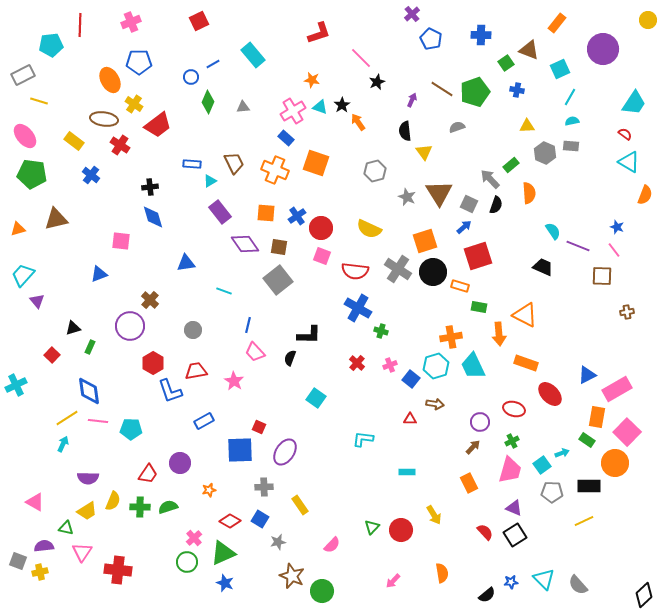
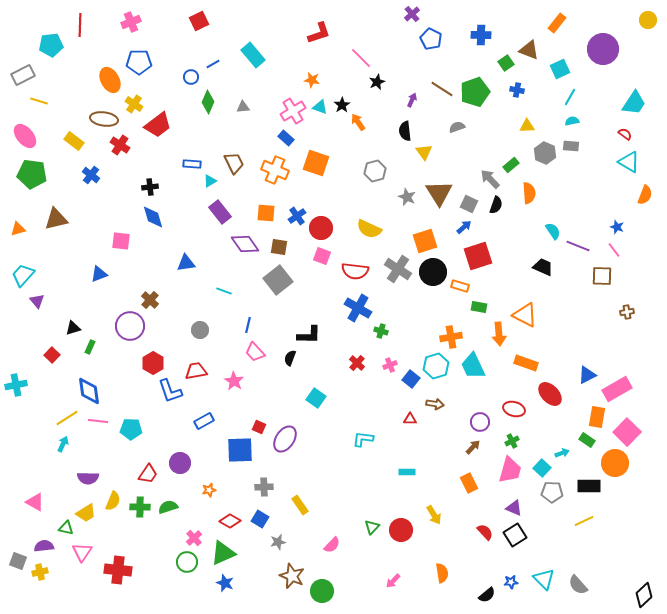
gray circle at (193, 330): moved 7 px right
cyan cross at (16, 385): rotated 15 degrees clockwise
purple ellipse at (285, 452): moved 13 px up
cyan square at (542, 465): moved 3 px down; rotated 12 degrees counterclockwise
yellow trapezoid at (87, 511): moved 1 px left, 2 px down
